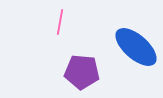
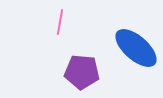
blue ellipse: moved 1 px down
